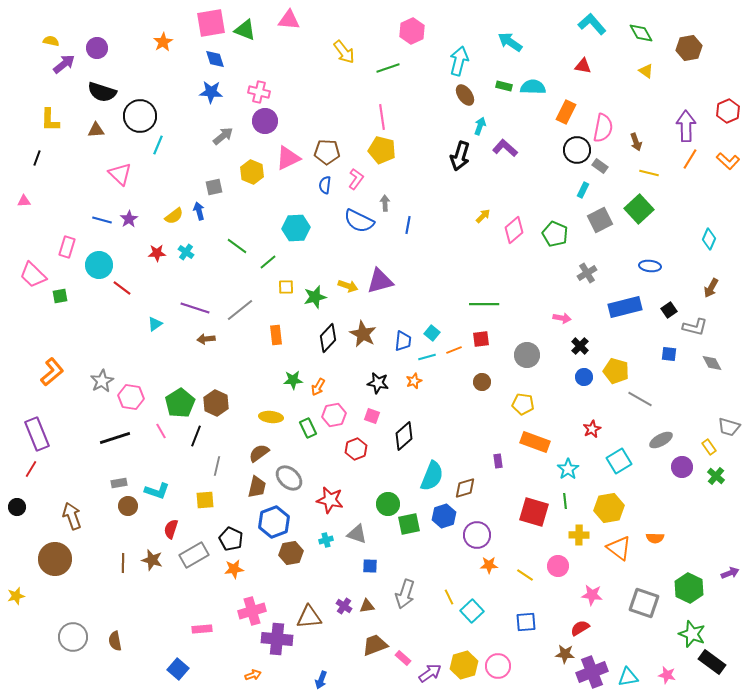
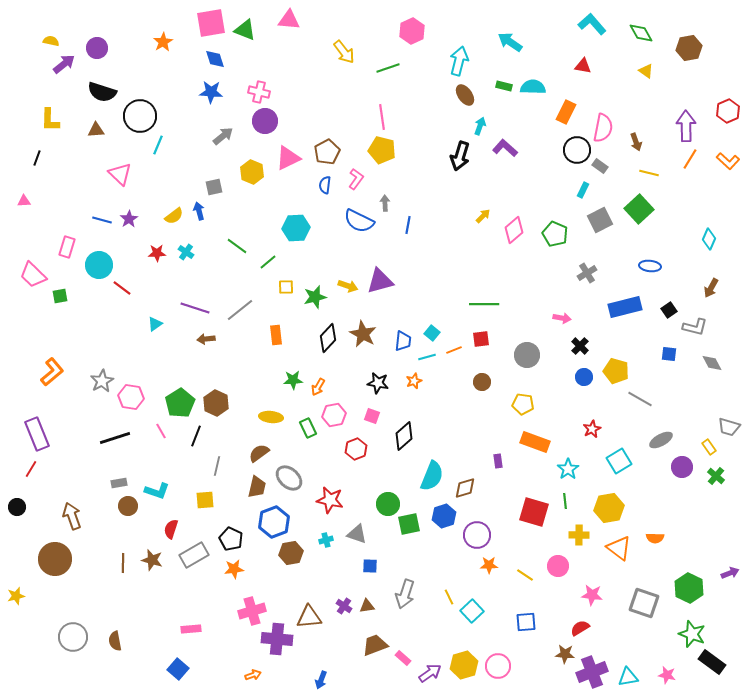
brown pentagon at (327, 152): rotated 30 degrees counterclockwise
pink rectangle at (202, 629): moved 11 px left
